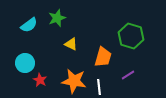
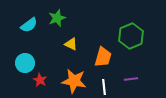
green hexagon: rotated 20 degrees clockwise
purple line: moved 3 px right, 4 px down; rotated 24 degrees clockwise
white line: moved 5 px right
